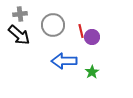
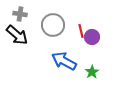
gray cross: rotated 16 degrees clockwise
black arrow: moved 2 px left
blue arrow: rotated 30 degrees clockwise
